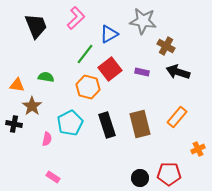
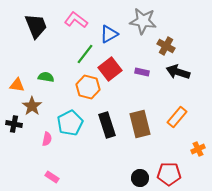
pink L-shape: moved 2 px down; rotated 100 degrees counterclockwise
pink rectangle: moved 1 px left
